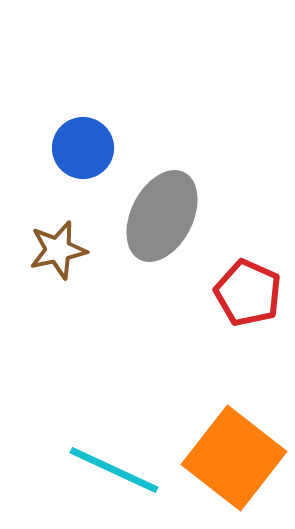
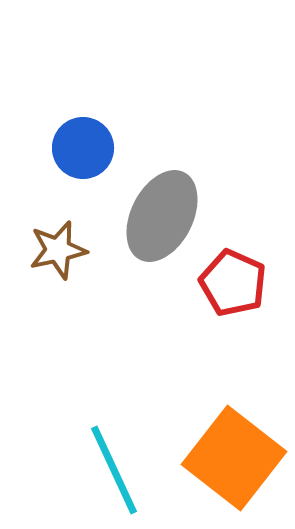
red pentagon: moved 15 px left, 10 px up
cyan line: rotated 40 degrees clockwise
